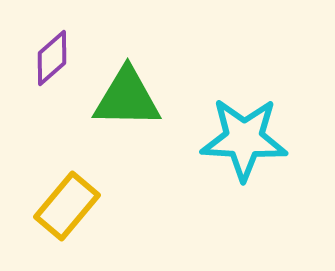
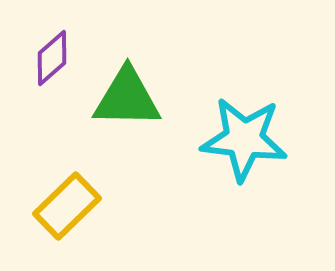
cyan star: rotated 4 degrees clockwise
yellow rectangle: rotated 6 degrees clockwise
